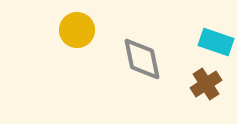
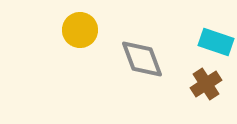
yellow circle: moved 3 px right
gray diamond: rotated 9 degrees counterclockwise
